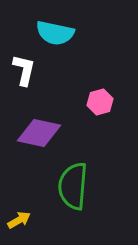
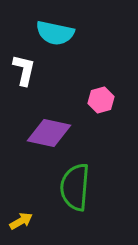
pink hexagon: moved 1 px right, 2 px up
purple diamond: moved 10 px right
green semicircle: moved 2 px right, 1 px down
yellow arrow: moved 2 px right, 1 px down
